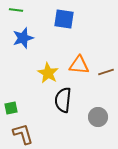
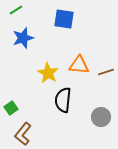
green line: rotated 40 degrees counterclockwise
green square: rotated 24 degrees counterclockwise
gray circle: moved 3 px right
brown L-shape: rotated 125 degrees counterclockwise
